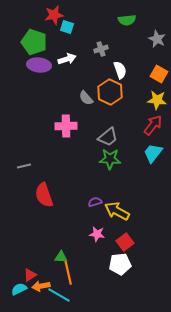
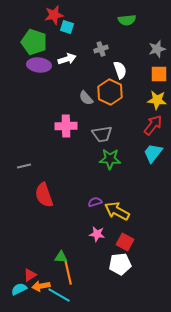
gray star: moved 10 px down; rotated 30 degrees clockwise
orange square: rotated 30 degrees counterclockwise
gray trapezoid: moved 6 px left, 3 px up; rotated 30 degrees clockwise
red square: rotated 24 degrees counterclockwise
